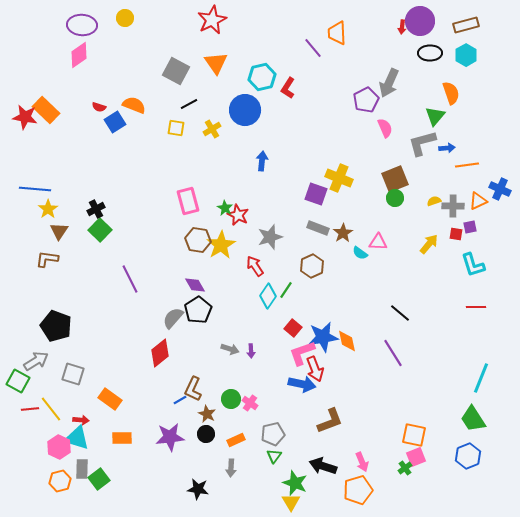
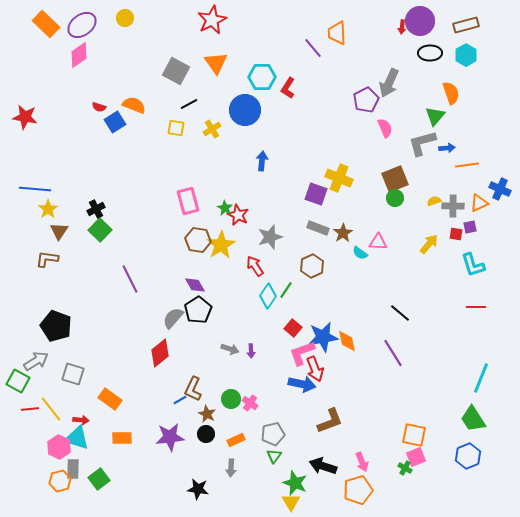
purple ellipse at (82, 25): rotated 40 degrees counterclockwise
cyan hexagon at (262, 77): rotated 12 degrees clockwise
orange rectangle at (46, 110): moved 86 px up
orange triangle at (478, 201): moved 1 px right, 2 px down
green cross at (405, 468): rotated 24 degrees counterclockwise
gray rectangle at (82, 469): moved 9 px left
